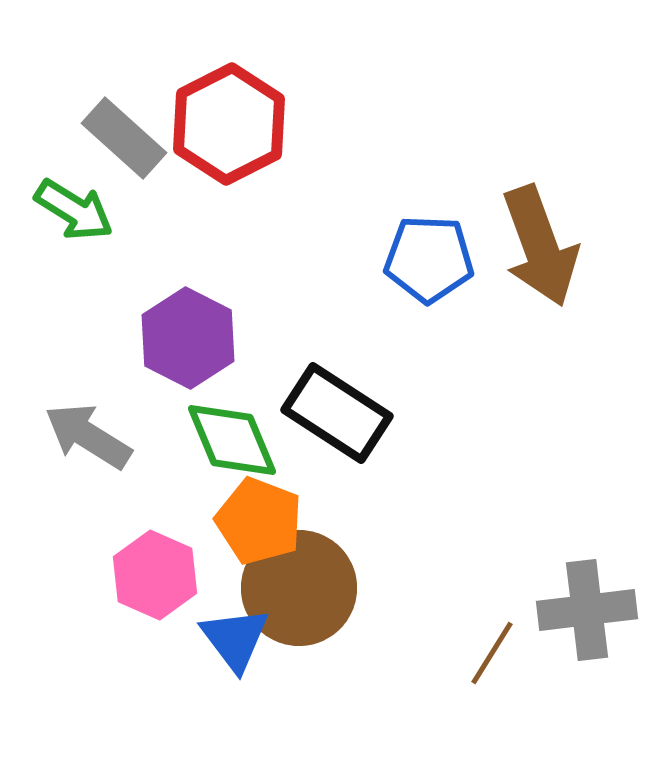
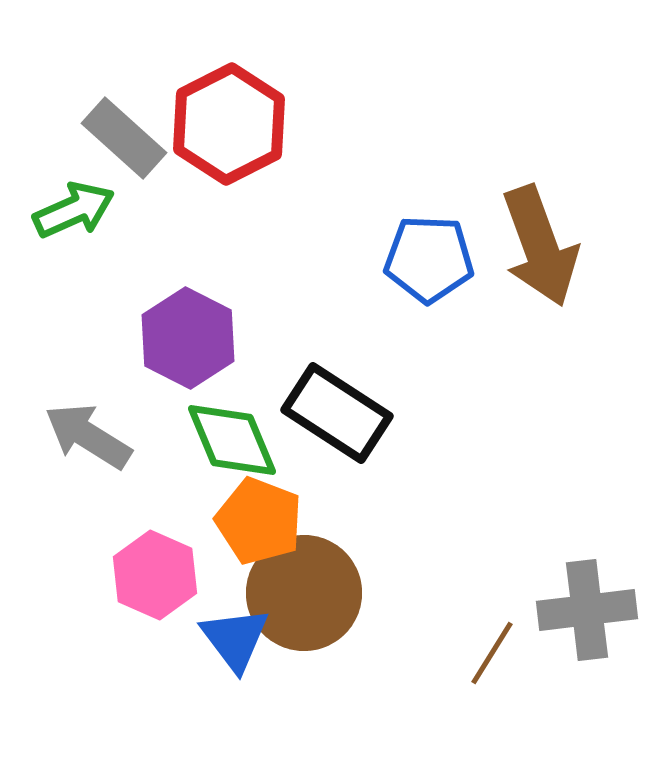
green arrow: rotated 56 degrees counterclockwise
brown circle: moved 5 px right, 5 px down
